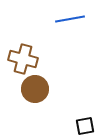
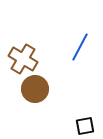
blue line: moved 10 px right, 28 px down; rotated 52 degrees counterclockwise
brown cross: rotated 16 degrees clockwise
